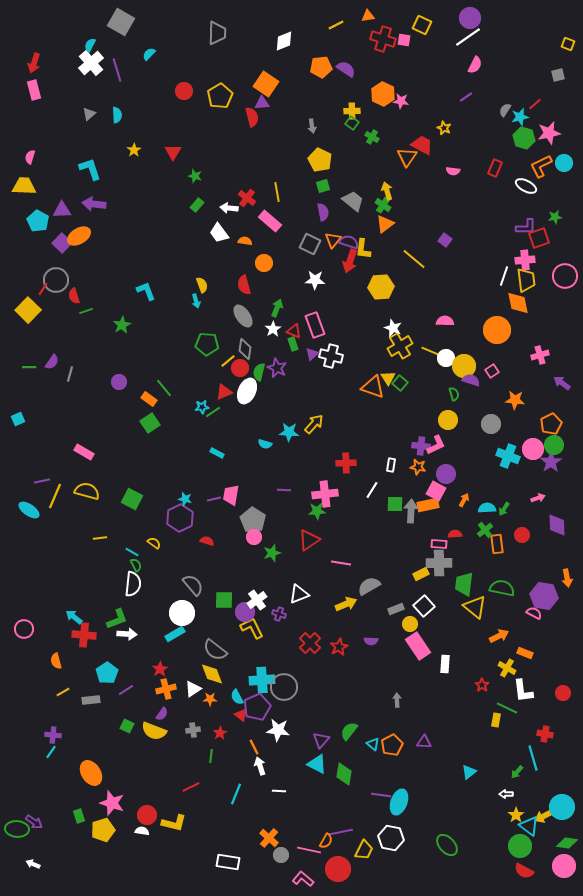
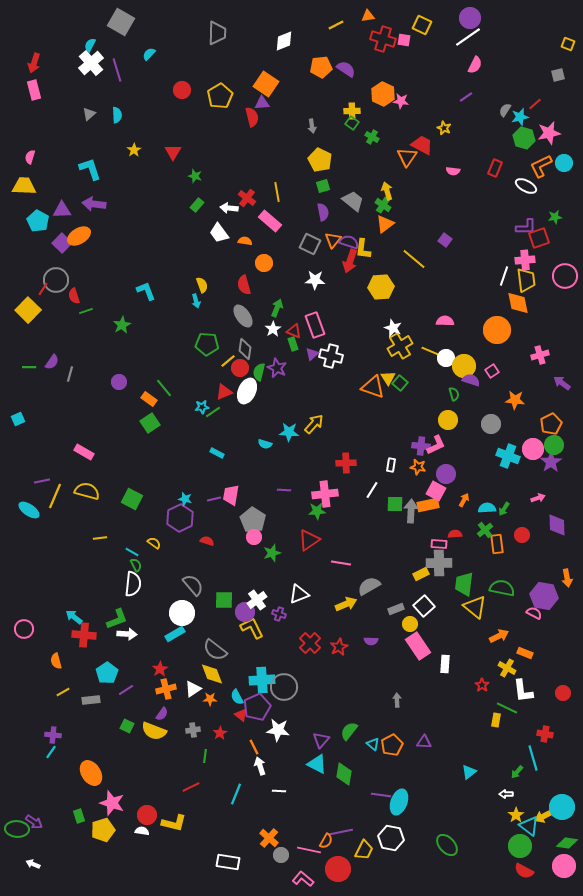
red circle at (184, 91): moved 2 px left, 1 px up
green line at (211, 756): moved 6 px left
